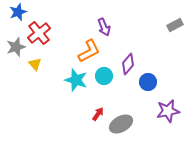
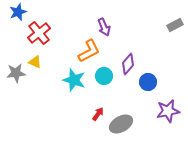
gray star: moved 26 px down; rotated 12 degrees clockwise
yellow triangle: moved 2 px up; rotated 24 degrees counterclockwise
cyan star: moved 2 px left
